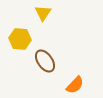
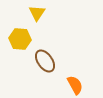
yellow triangle: moved 6 px left
orange semicircle: rotated 72 degrees counterclockwise
